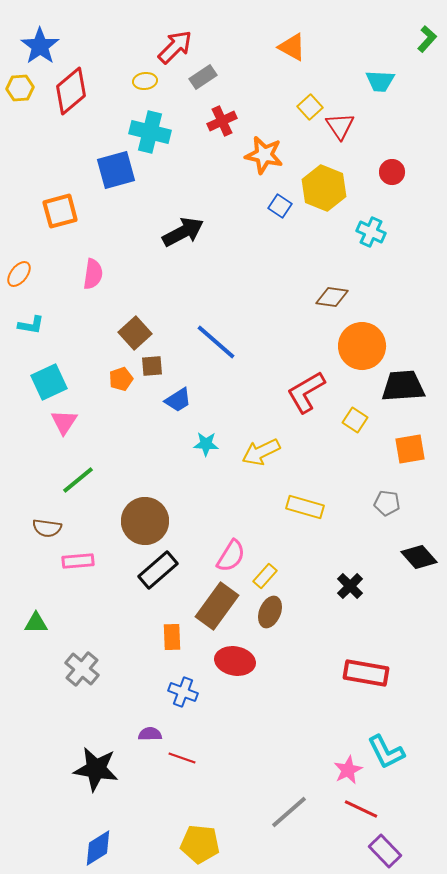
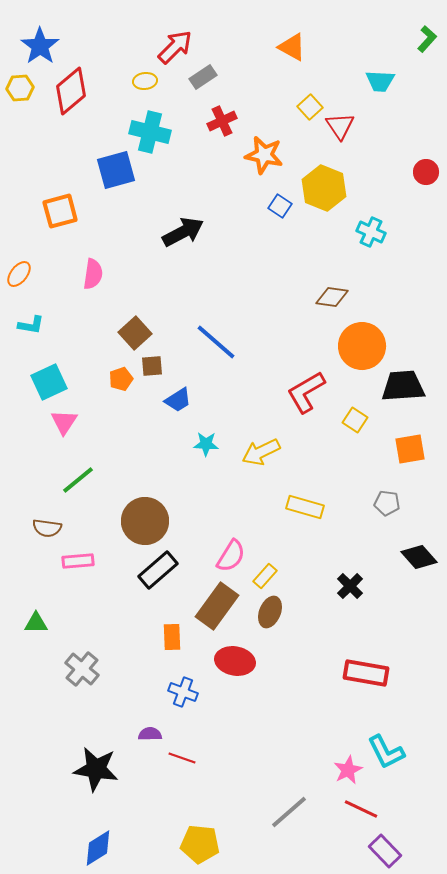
red circle at (392, 172): moved 34 px right
